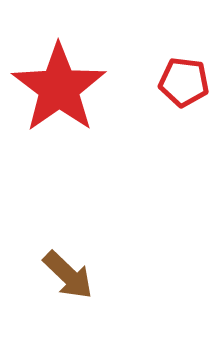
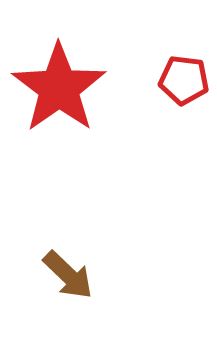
red pentagon: moved 2 px up
